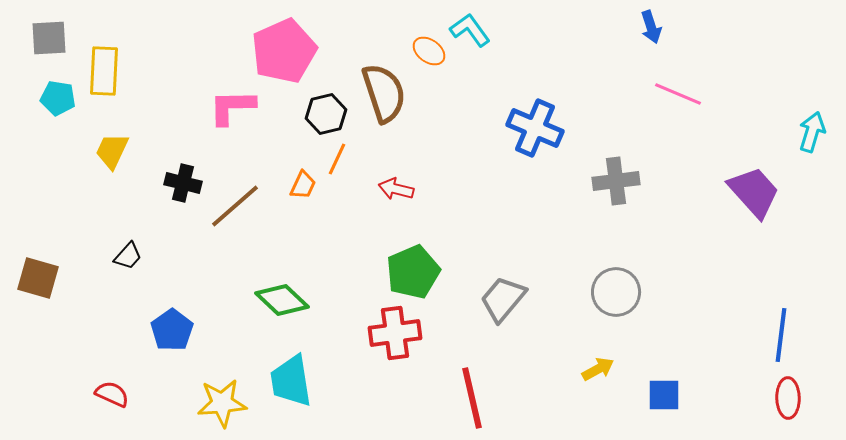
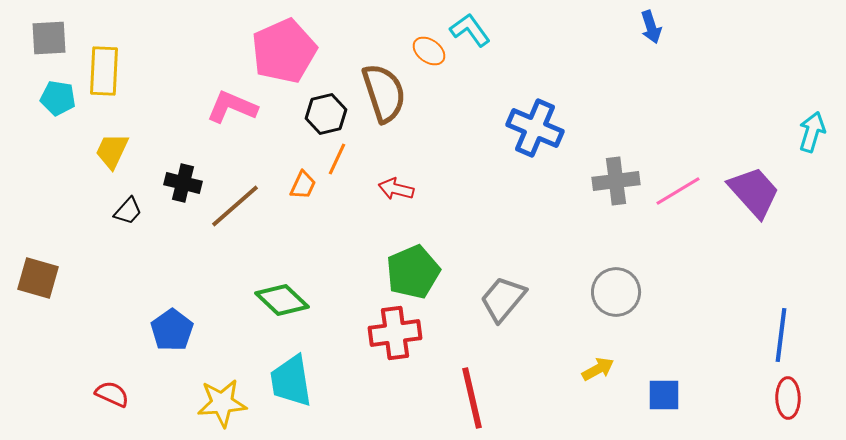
pink line: moved 97 px down; rotated 54 degrees counterclockwise
pink L-shape: rotated 24 degrees clockwise
black trapezoid: moved 45 px up
